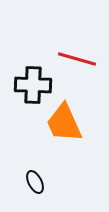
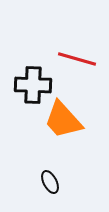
orange trapezoid: moved 1 px left, 3 px up; rotated 18 degrees counterclockwise
black ellipse: moved 15 px right
